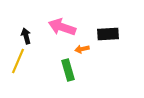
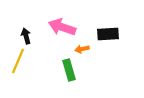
green rectangle: moved 1 px right
